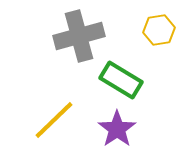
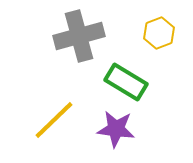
yellow hexagon: moved 3 px down; rotated 12 degrees counterclockwise
green rectangle: moved 5 px right, 2 px down
purple star: moved 1 px left; rotated 30 degrees counterclockwise
